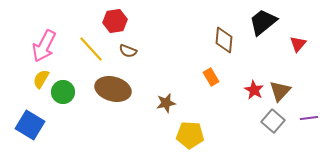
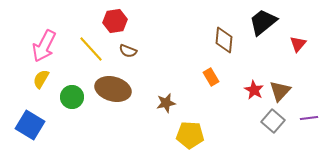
green circle: moved 9 px right, 5 px down
